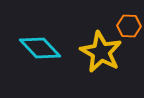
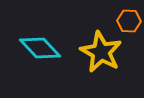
orange hexagon: moved 5 px up
